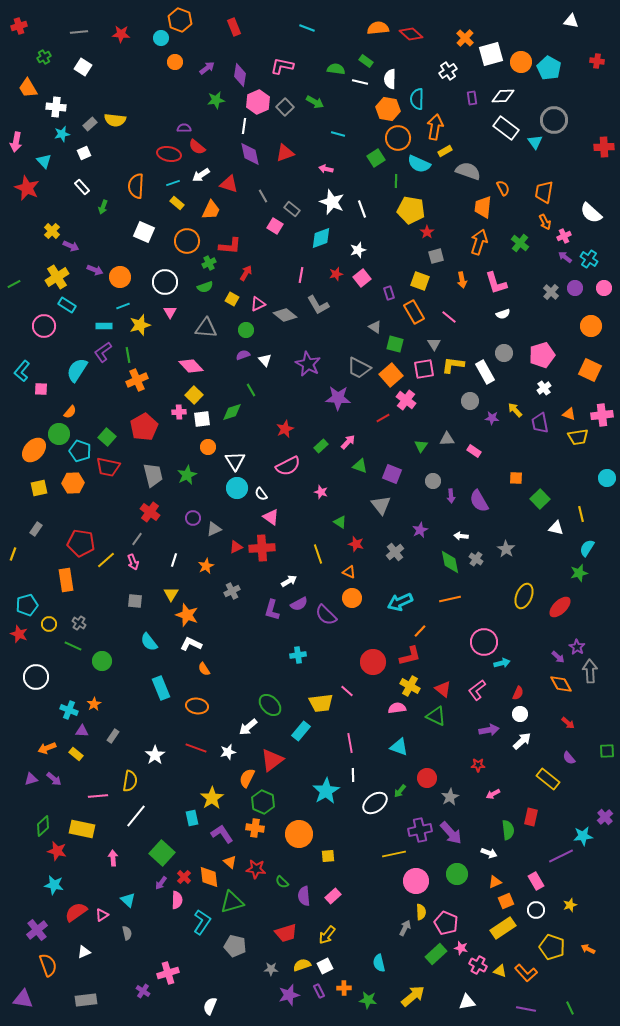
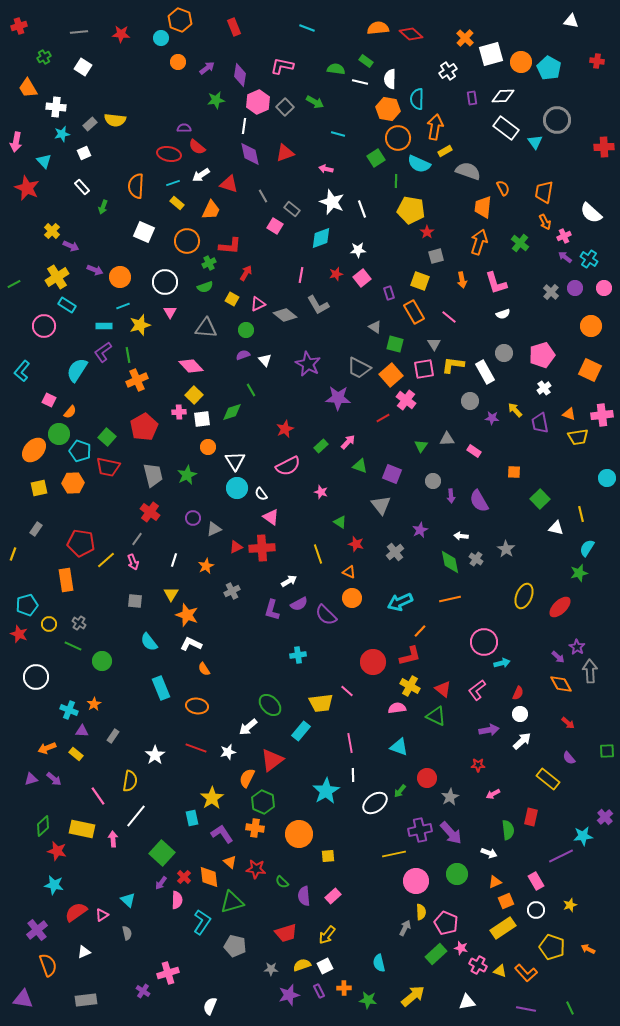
orange circle at (175, 62): moved 3 px right
gray circle at (554, 120): moved 3 px right
white star at (358, 250): rotated 14 degrees clockwise
pink square at (41, 389): moved 8 px right, 11 px down; rotated 24 degrees clockwise
orange square at (516, 478): moved 2 px left, 6 px up
pink line at (98, 796): rotated 60 degrees clockwise
pink arrow at (113, 858): moved 19 px up
